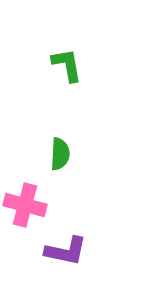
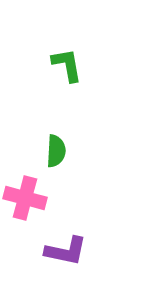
green semicircle: moved 4 px left, 3 px up
pink cross: moved 7 px up
